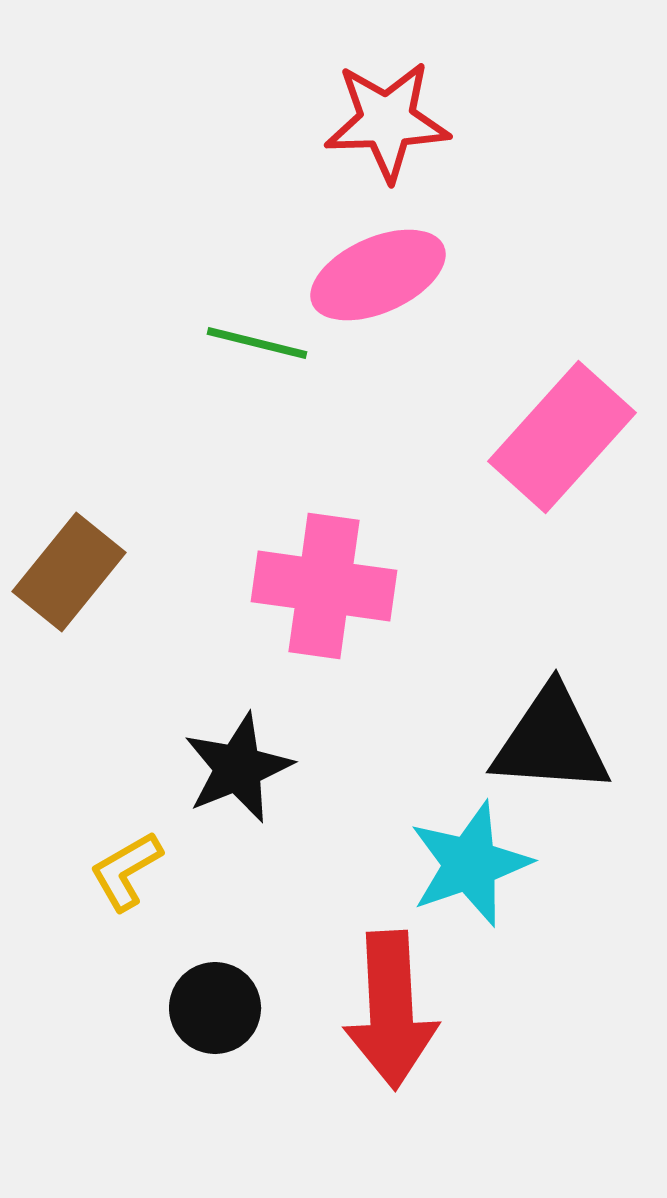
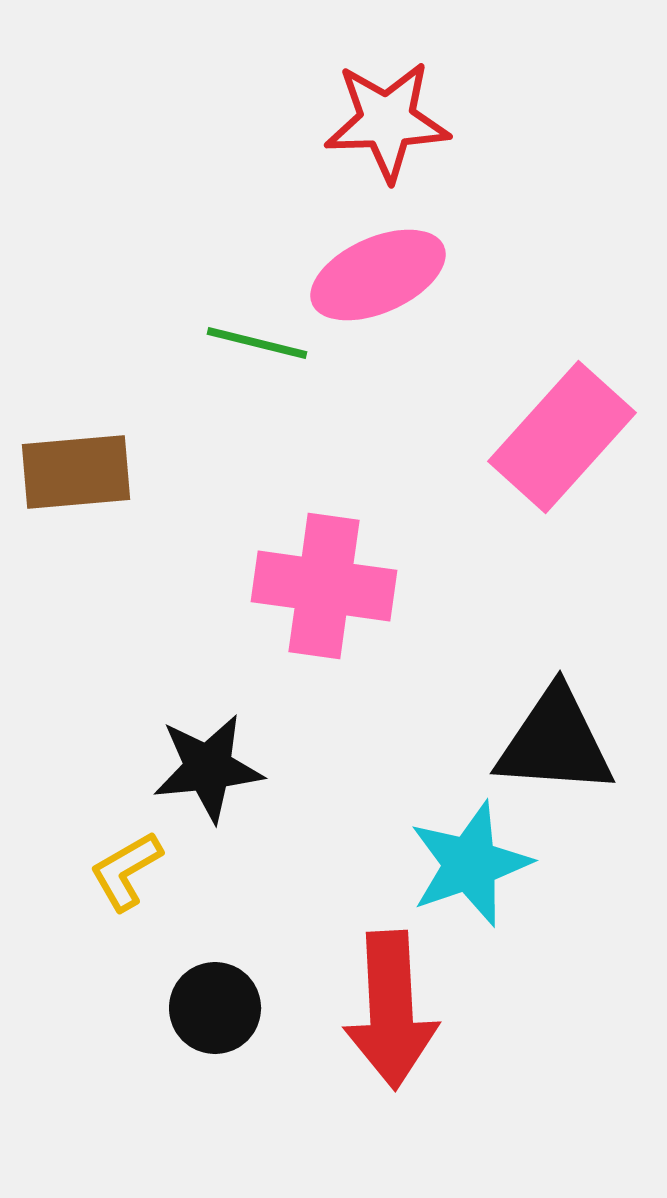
brown rectangle: moved 7 px right, 100 px up; rotated 46 degrees clockwise
black triangle: moved 4 px right, 1 px down
black star: moved 30 px left; rotated 16 degrees clockwise
